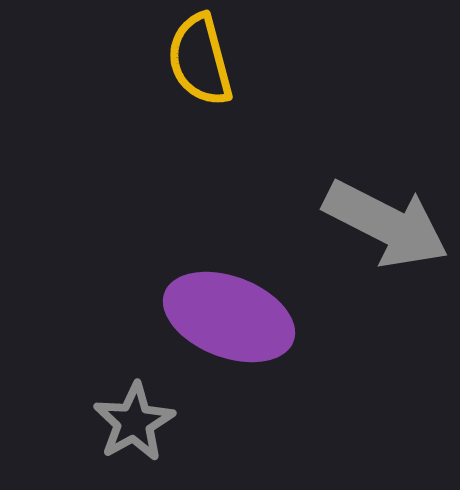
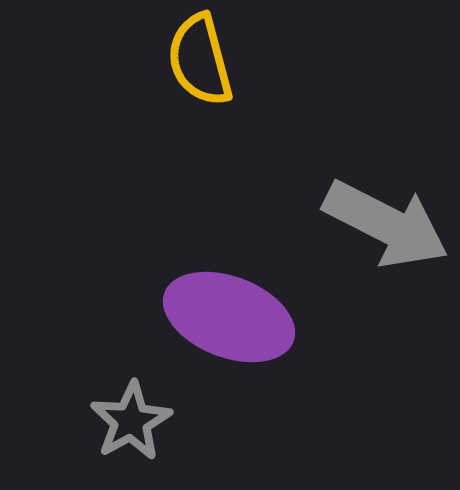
gray star: moved 3 px left, 1 px up
